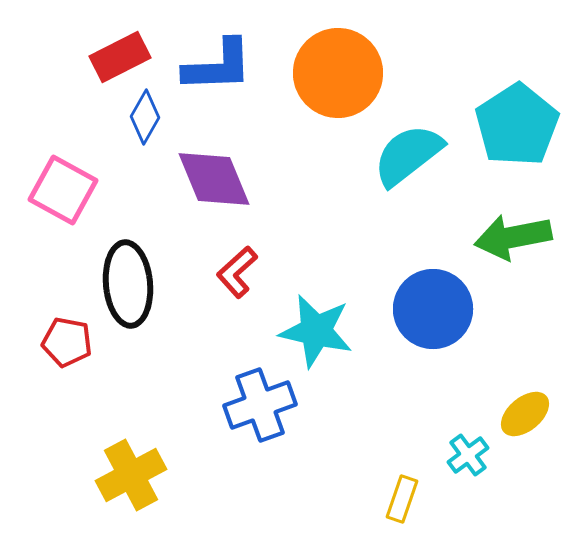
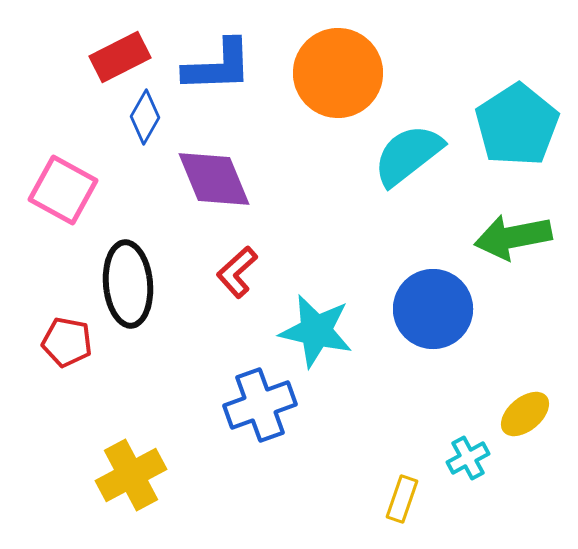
cyan cross: moved 3 px down; rotated 9 degrees clockwise
